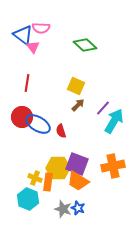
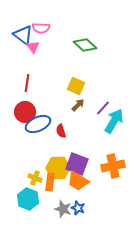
red circle: moved 3 px right, 5 px up
blue ellipse: rotated 55 degrees counterclockwise
orange rectangle: moved 2 px right
